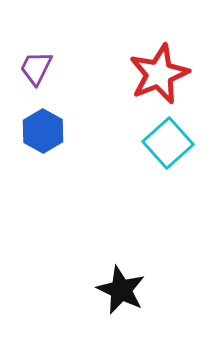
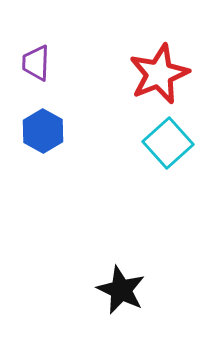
purple trapezoid: moved 5 px up; rotated 24 degrees counterclockwise
